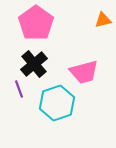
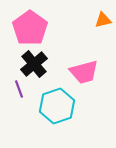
pink pentagon: moved 6 px left, 5 px down
cyan hexagon: moved 3 px down
